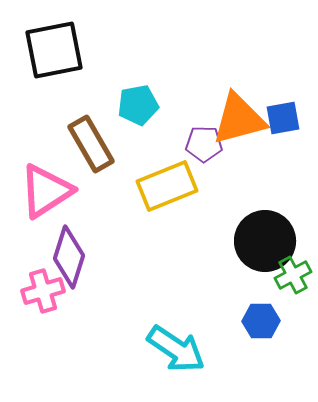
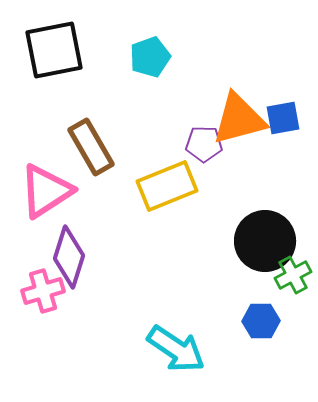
cyan pentagon: moved 12 px right, 48 px up; rotated 9 degrees counterclockwise
brown rectangle: moved 3 px down
